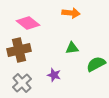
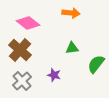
brown cross: moved 1 px right; rotated 35 degrees counterclockwise
green semicircle: rotated 24 degrees counterclockwise
gray cross: moved 2 px up
